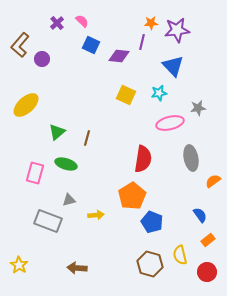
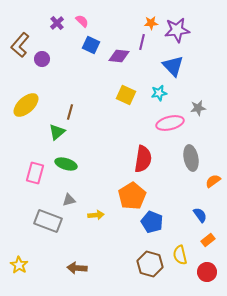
brown line: moved 17 px left, 26 px up
